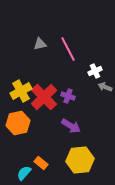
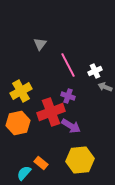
gray triangle: rotated 40 degrees counterclockwise
pink line: moved 16 px down
red cross: moved 7 px right, 15 px down; rotated 24 degrees clockwise
